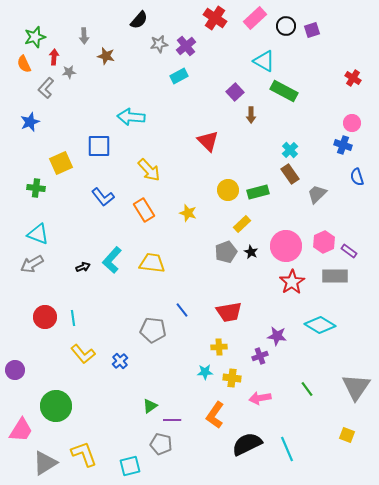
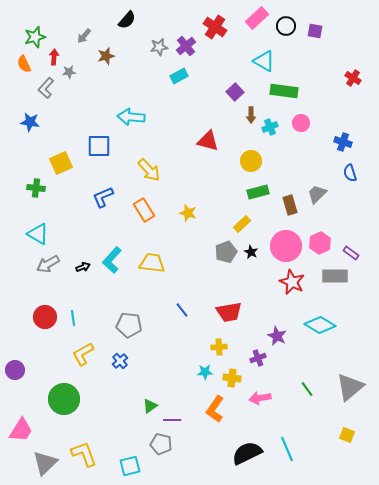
red cross at (215, 18): moved 9 px down
pink rectangle at (255, 18): moved 2 px right
black semicircle at (139, 20): moved 12 px left
purple square at (312, 30): moved 3 px right, 1 px down; rotated 28 degrees clockwise
gray arrow at (84, 36): rotated 42 degrees clockwise
gray star at (159, 44): moved 3 px down
brown star at (106, 56): rotated 30 degrees counterclockwise
green rectangle at (284, 91): rotated 20 degrees counterclockwise
blue star at (30, 122): rotated 30 degrees clockwise
pink circle at (352, 123): moved 51 px left
red triangle at (208, 141): rotated 30 degrees counterclockwise
blue cross at (343, 145): moved 3 px up
cyan cross at (290, 150): moved 20 px left, 23 px up; rotated 21 degrees clockwise
brown rectangle at (290, 174): moved 31 px down; rotated 18 degrees clockwise
blue semicircle at (357, 177): moved 7 px left, 4 px up
yellow circle at (228, 190): moved 23 px right, 29 px up
blue L-shape at (103, 197): rotated 105 degrees clockwise
cyan triangle at (38, 234): rotated 10 degrees clockwise
pink hexagon at (324, 242): moved 4 px left, 1 px down
purple rectangle at (349, 251): moved 2 px right, 2 px down
gray arrow at (32, 264): moved 16 px right
red star at (292, 282): rotated 15 degrees counterclockwise
gray pentagon at (153, 330): moved 24 px left, 5 px up
purple star at (277, 336): rotated 18 degrees clockwise
yellow L-shape at (83, 354): rotated 100 degrees clockwise
purple cross at (260, 356): moved 2 px left, 2 px down
gray triangle at (356, 387): moved 6 px left; rotated 16 degrees clockwise
green circle at (56, 406): moved 8 px right, 7 px up
orange L-shape at (215, 415): moved 6 px up
black semicircle at (247, 444): moved 9 px down
gray triangle at (45, 463): rotated 12 degrees counterclockwise
